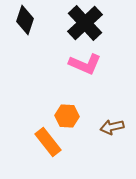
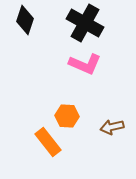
black cross: rotated 18 degrees counterclockwise
